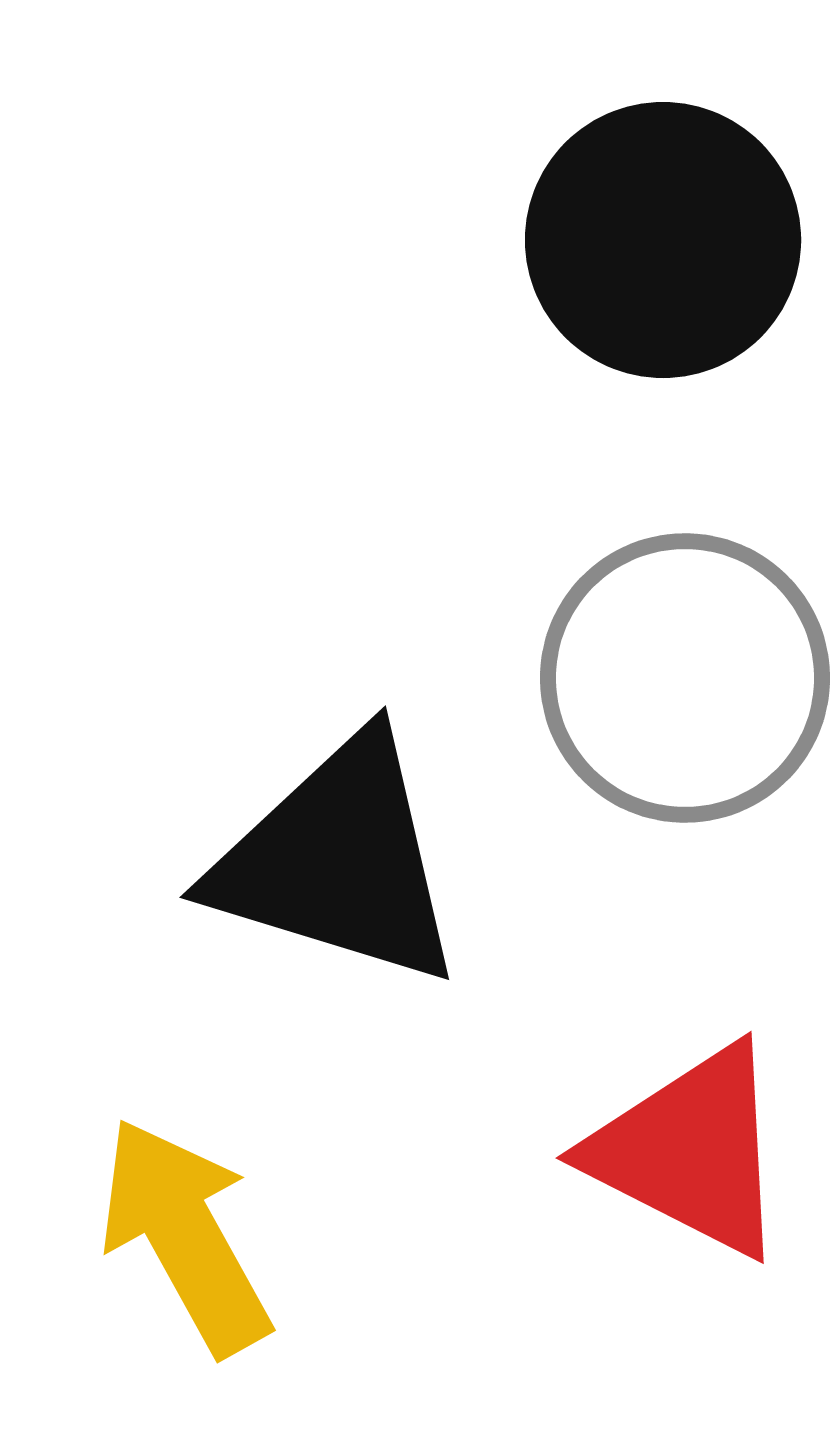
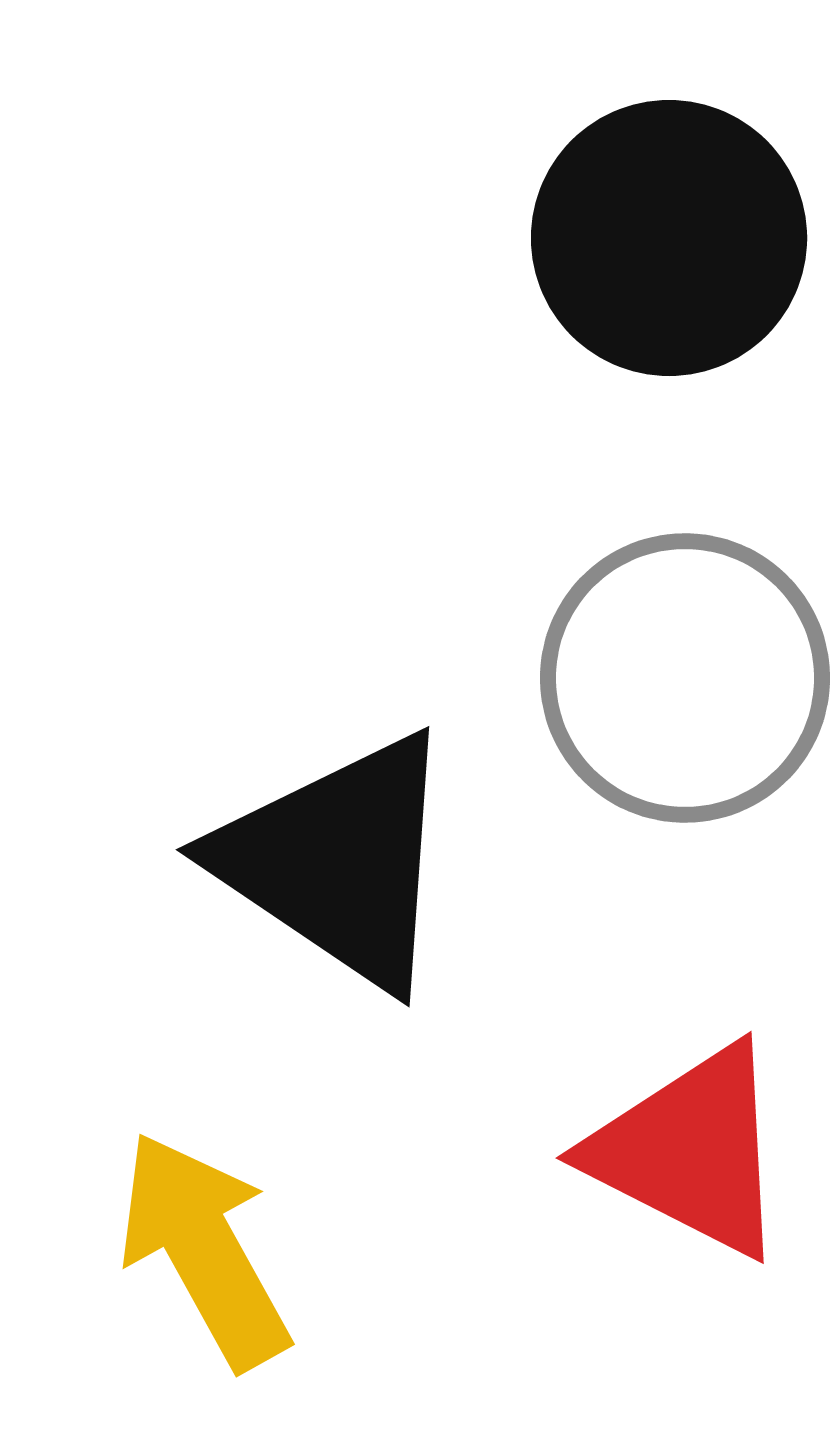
black circle: moved 6 px right, 2 px up
black triangle: rotated 17 degrees clockwise
yellow arrow: moved 19 px right, 14 px down
